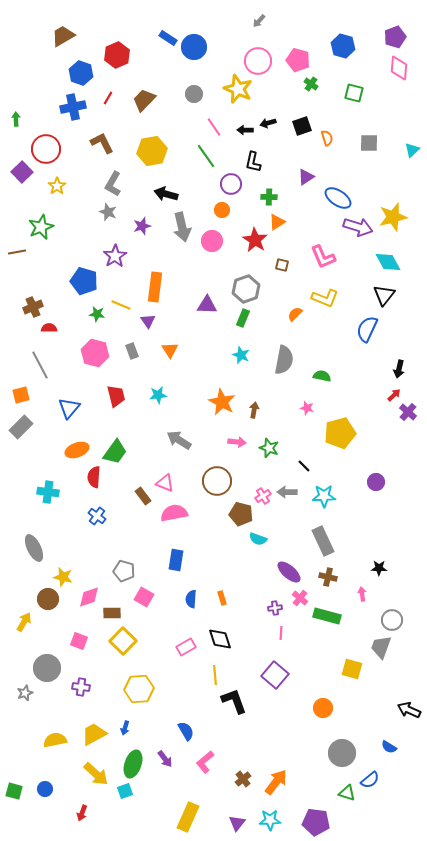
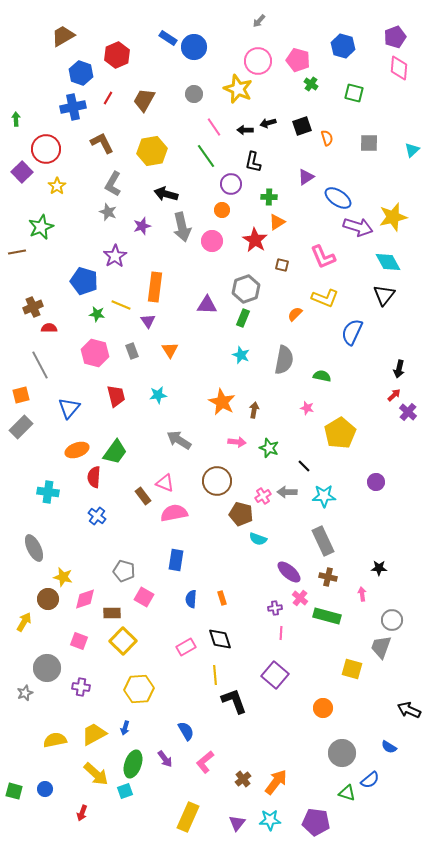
brown trapezoid at (144, 100): rotated 15 degrees counterclockwise
blue semicircle at (367, 329): moved 15 px left, 3 px down
yellow pentagon at (340, 433): rotated 16 degrees counterclockwise
pink diamond at (89, 597): moved 4 px left, 2 px down
